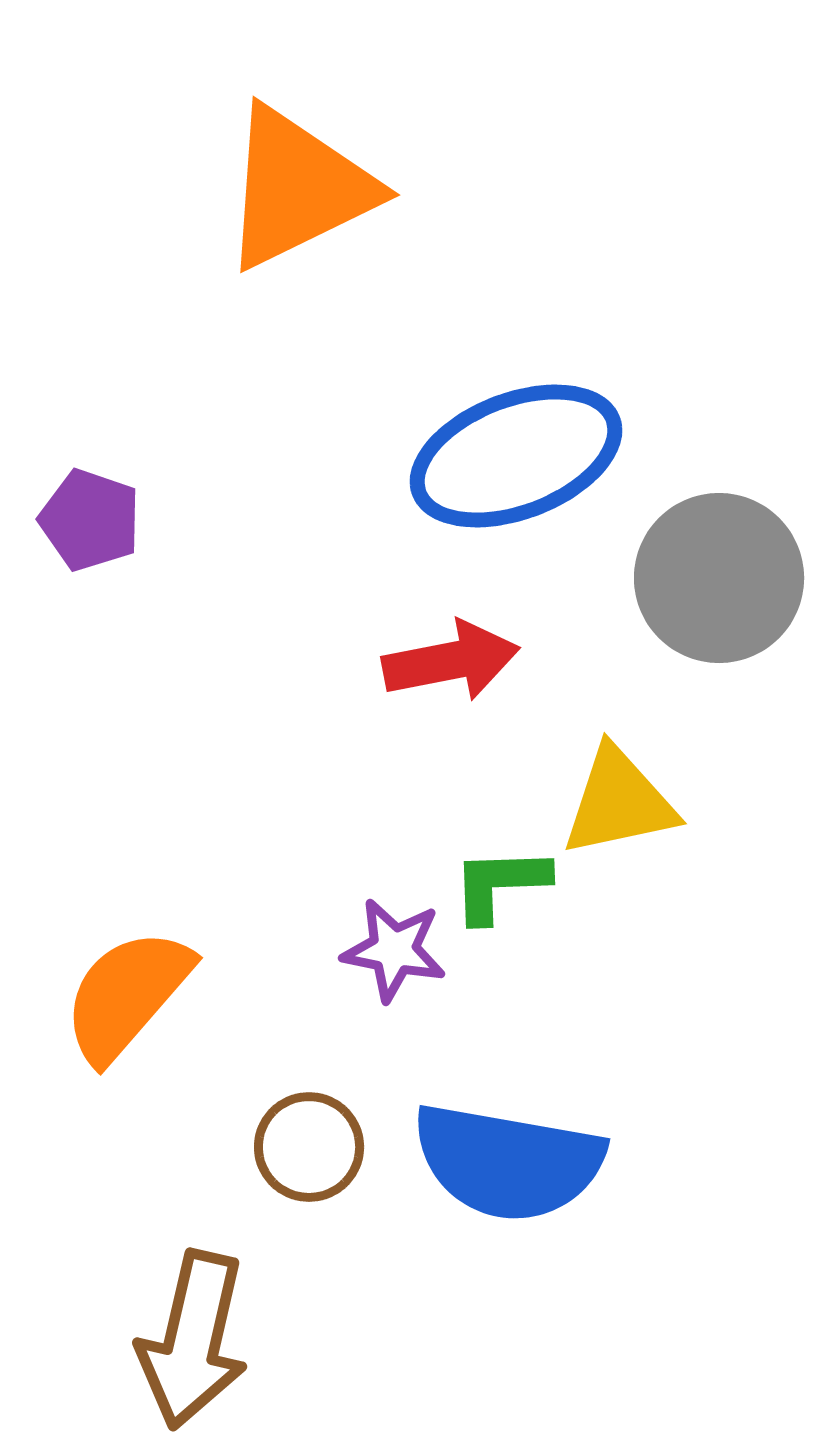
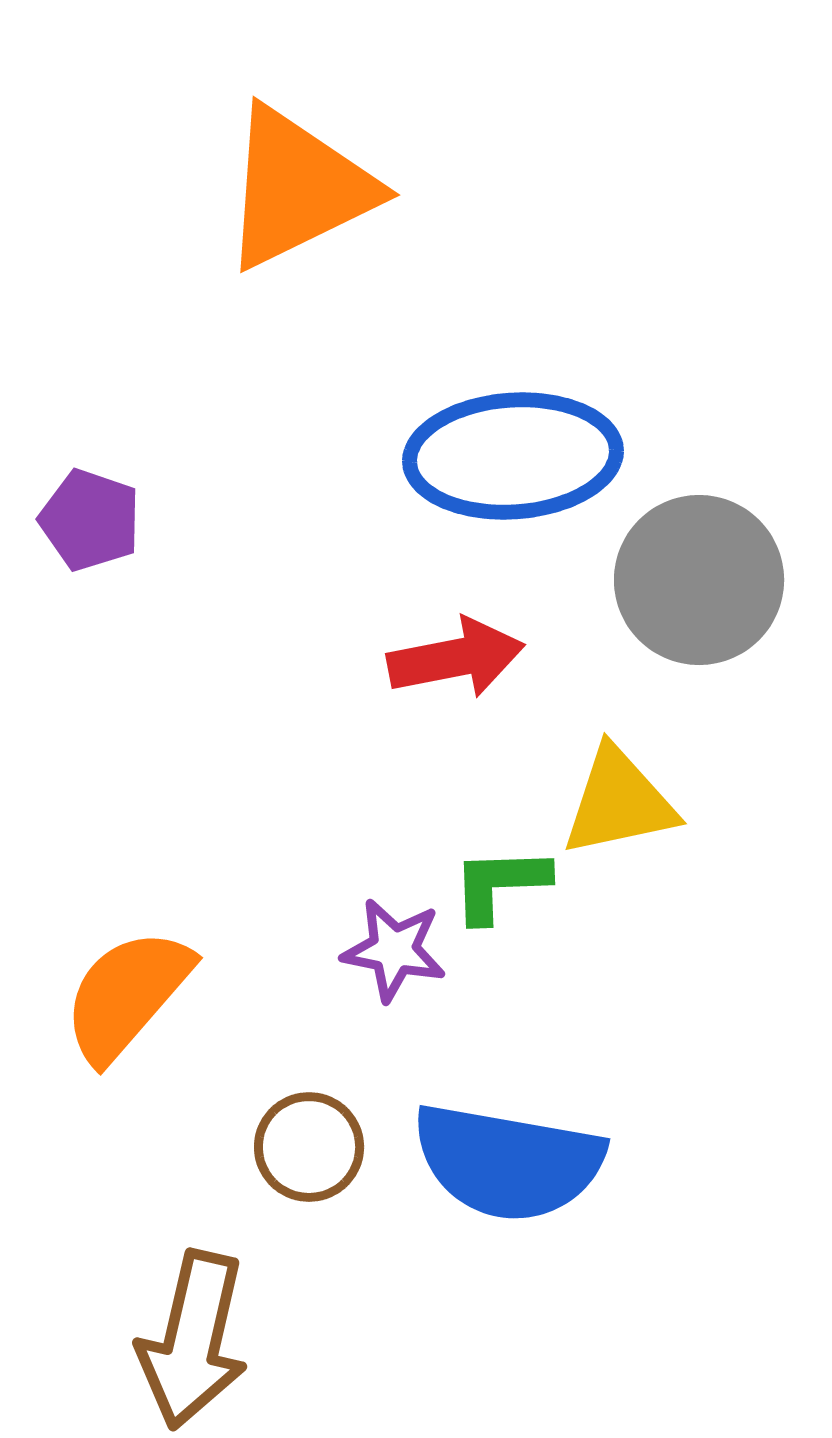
blue ellipse: moved 3 px left; rotated 17 degrees clockwise
gray circle: moved 20 px left, 2 px down
red arrow: moved 5 px right, 3 px up
